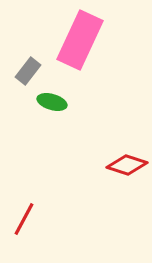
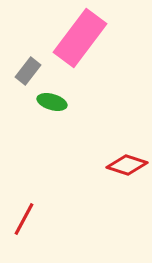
pink rectangle: moved 2 px up; rotated 12 degrees clockwise
